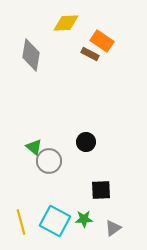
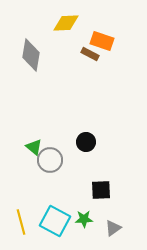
orange rectangle: rotated 15 degrees counterclockwise
gray circle: moved 1 px right, 1 px up
